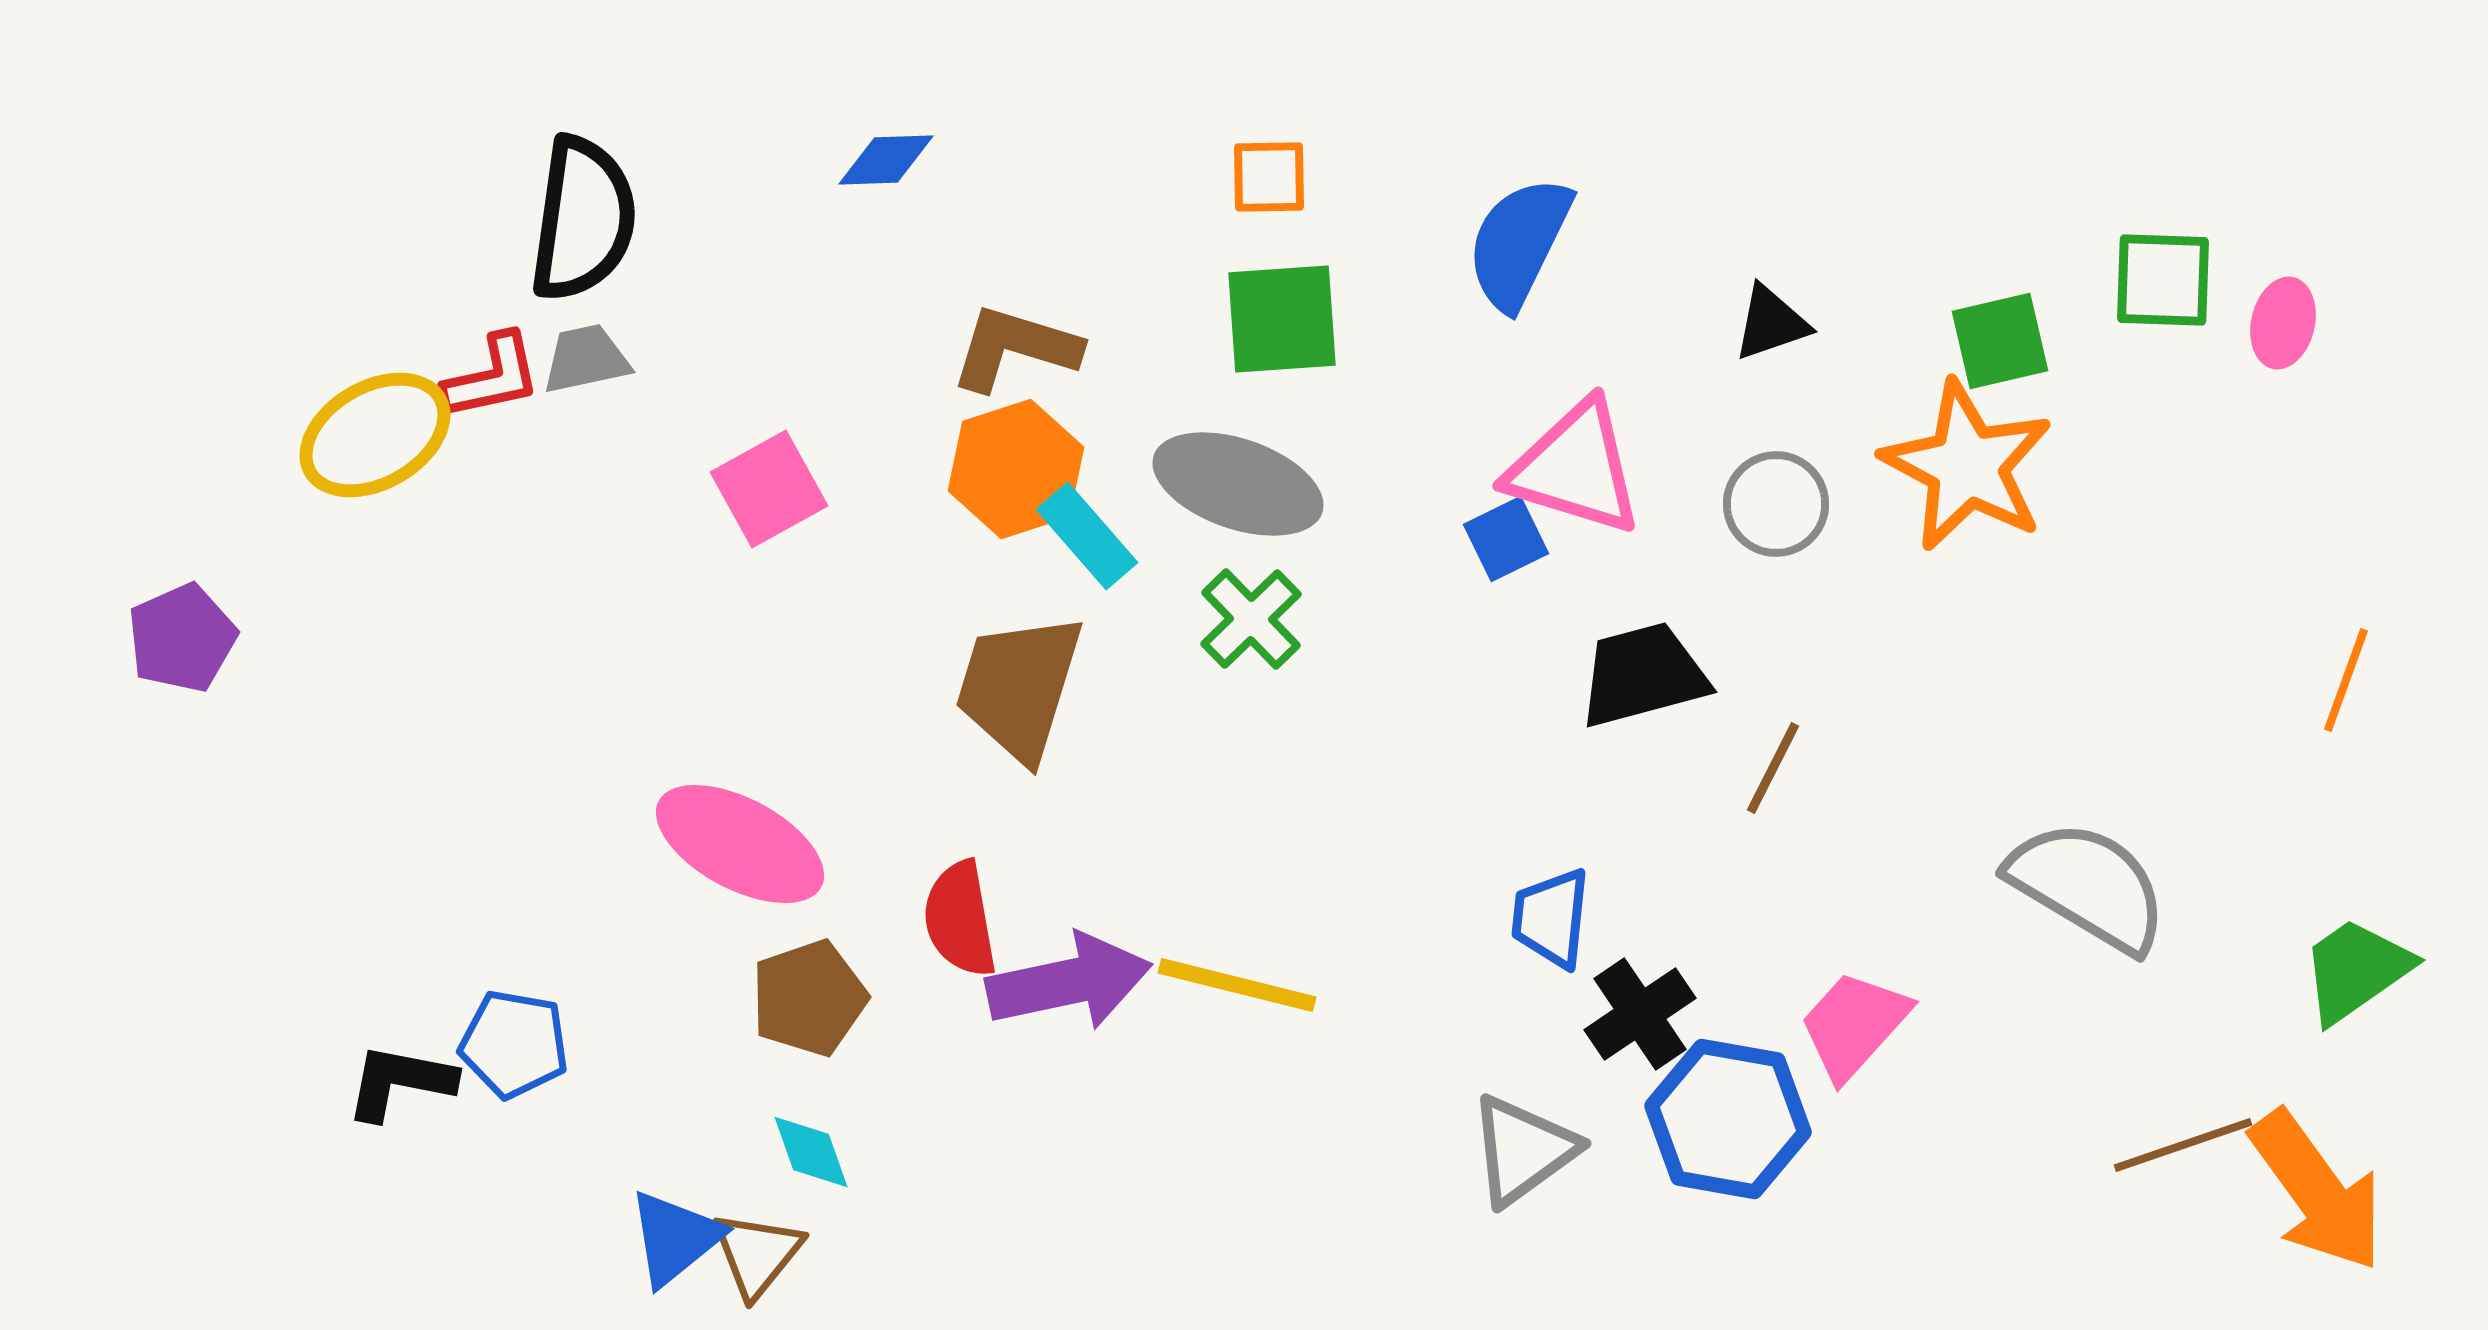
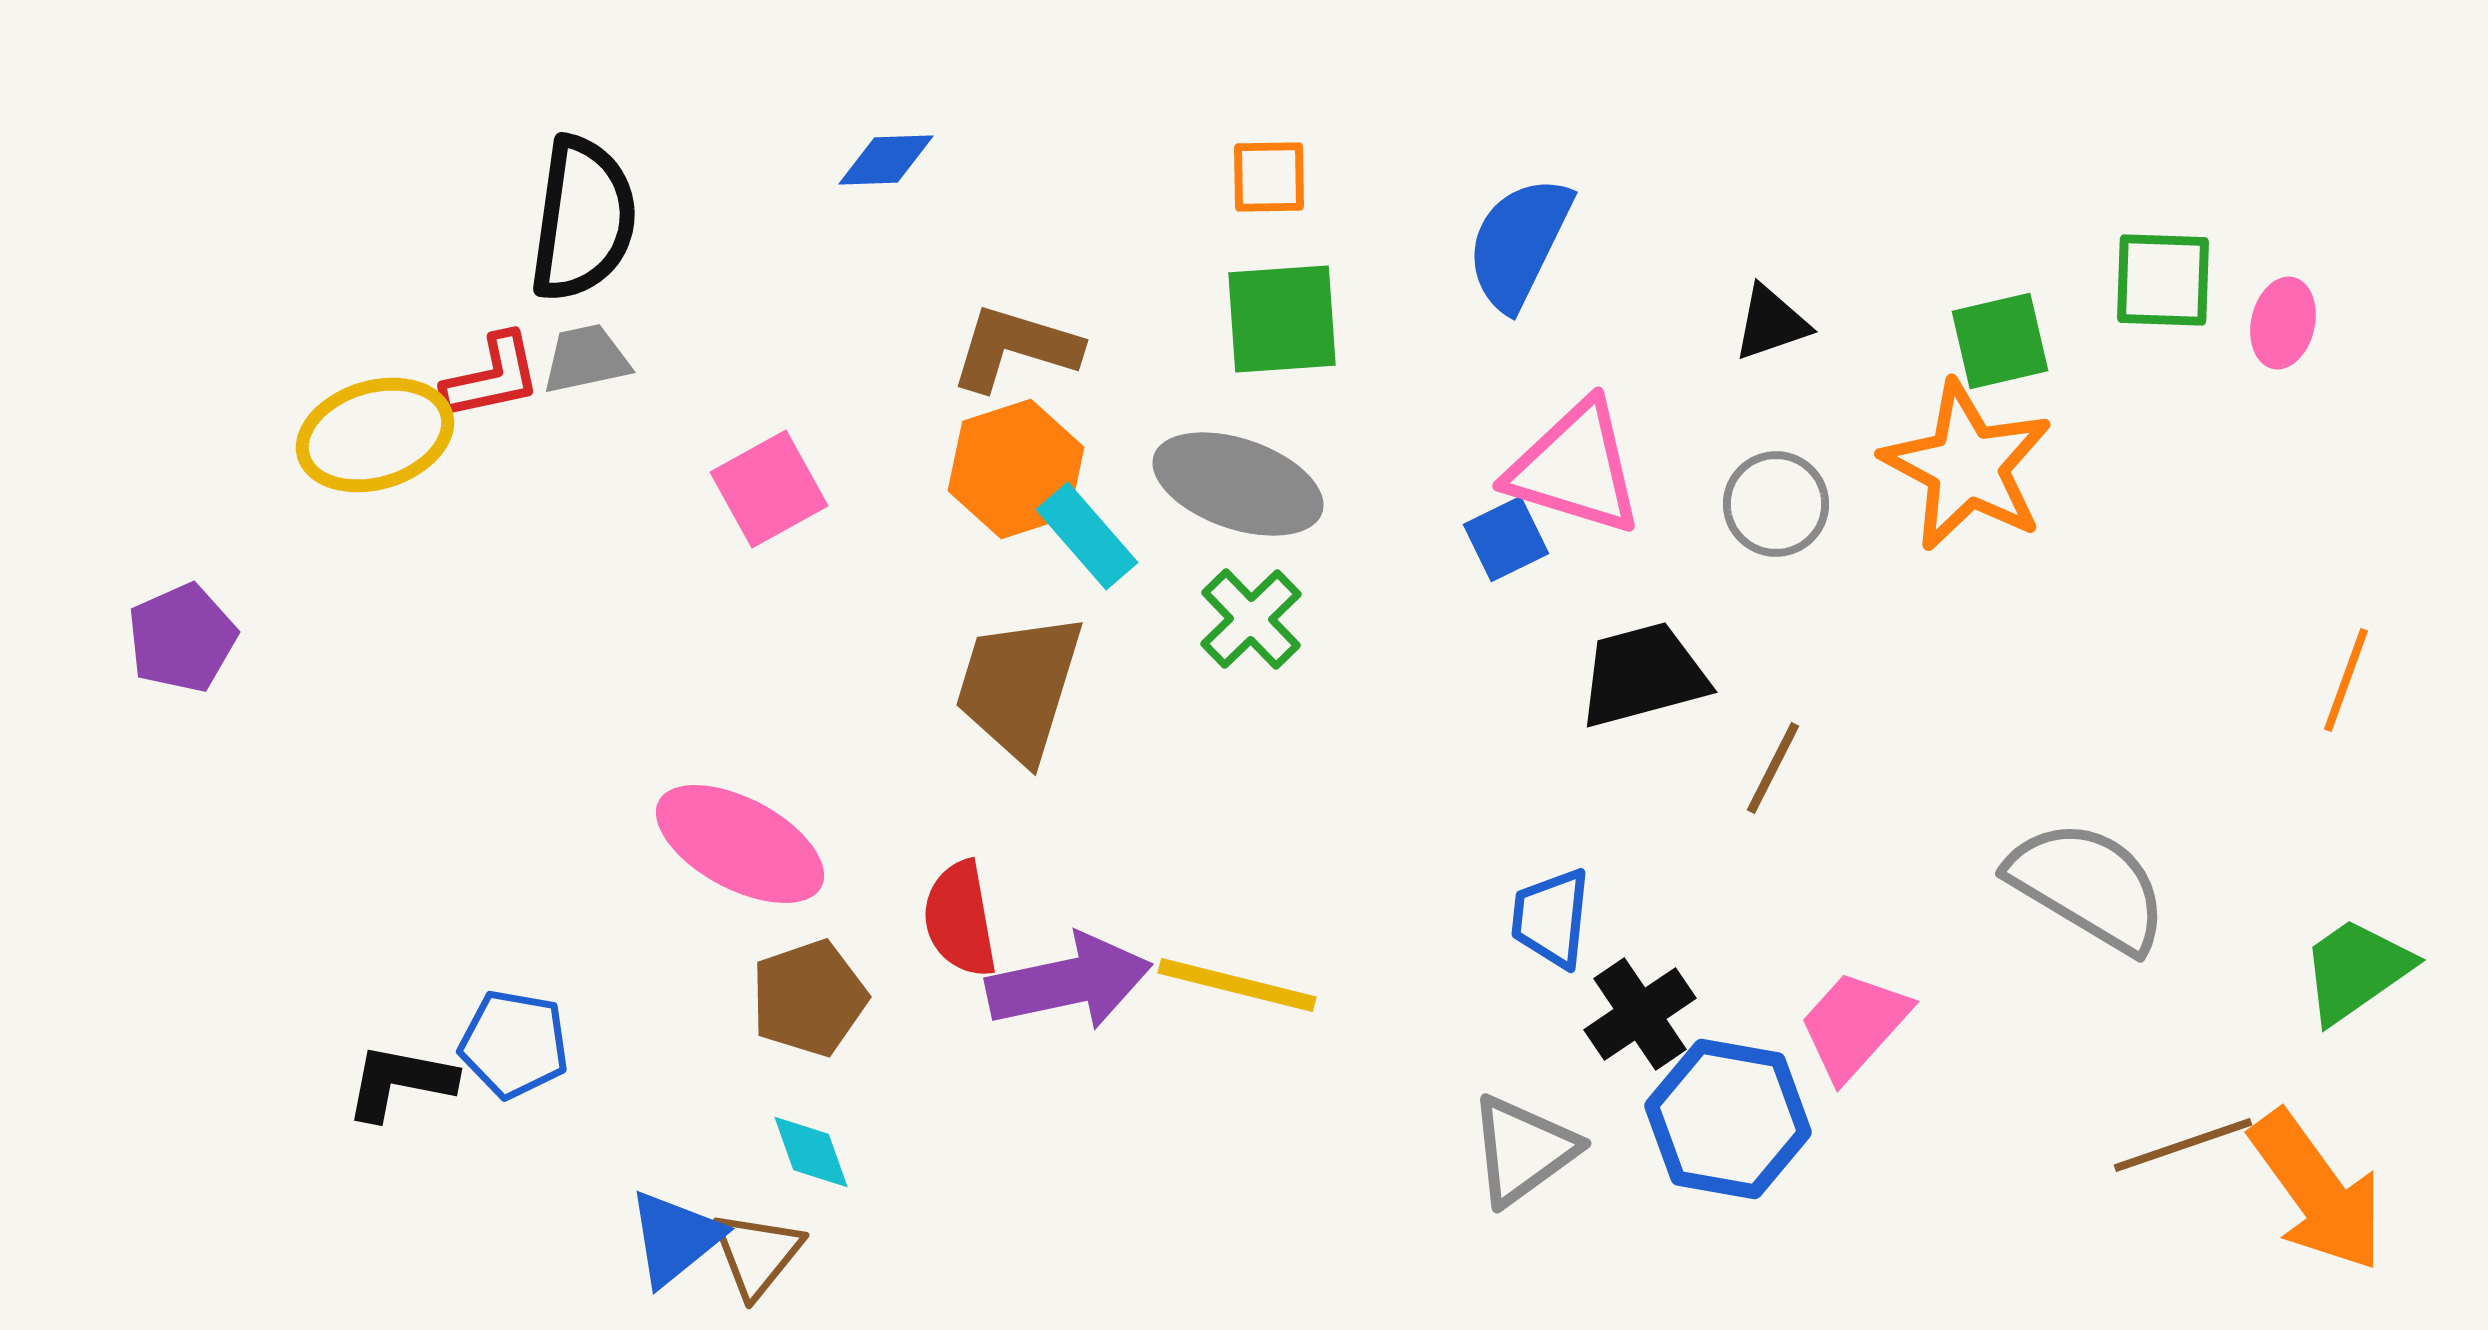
yellow ellipse at (375, 435): rotated 13 degrees clockwise
